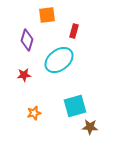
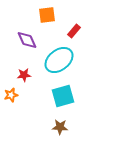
red rectangle: rotated 24 degrees clockwise
purple diamond: rotated 40 degrees counterclockwise
cyan square: moved 12 px left, 10 px up
orange star: moved 23 px left, 18 px up
brown star: moved 30 px left
